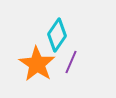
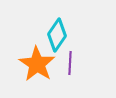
purple line: moved 1 px left, 1 px down; rotated 20 degrees counterclockwise
